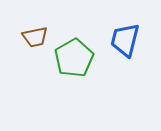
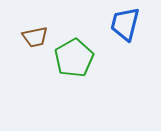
blue trapezoid: moved 16 px up
